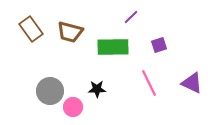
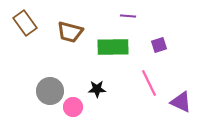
purple line: moved 3 px left, 1 px up; rotated 49 degrees clockwise
brown rectangle: moved 6 px left, 6 px up
purple triangle: moved 11 px left, 19 px down
